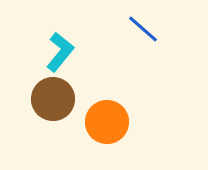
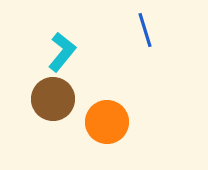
blue line: moved 2 px right, 1 px down; rotated 32 degrees clockwise
cyan L-shape: moved 2 px right
